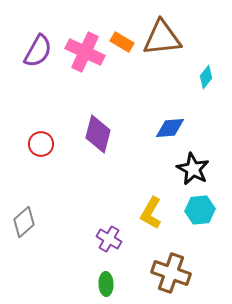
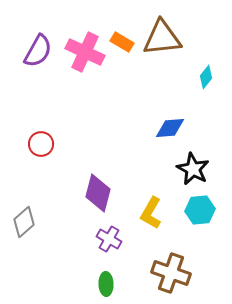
purple diamond: moved 59 px down
